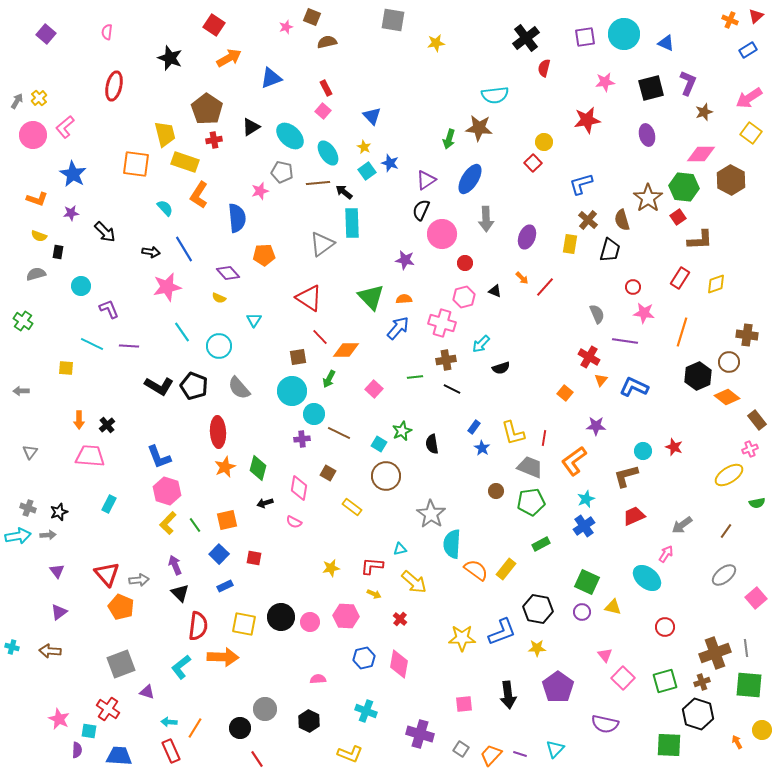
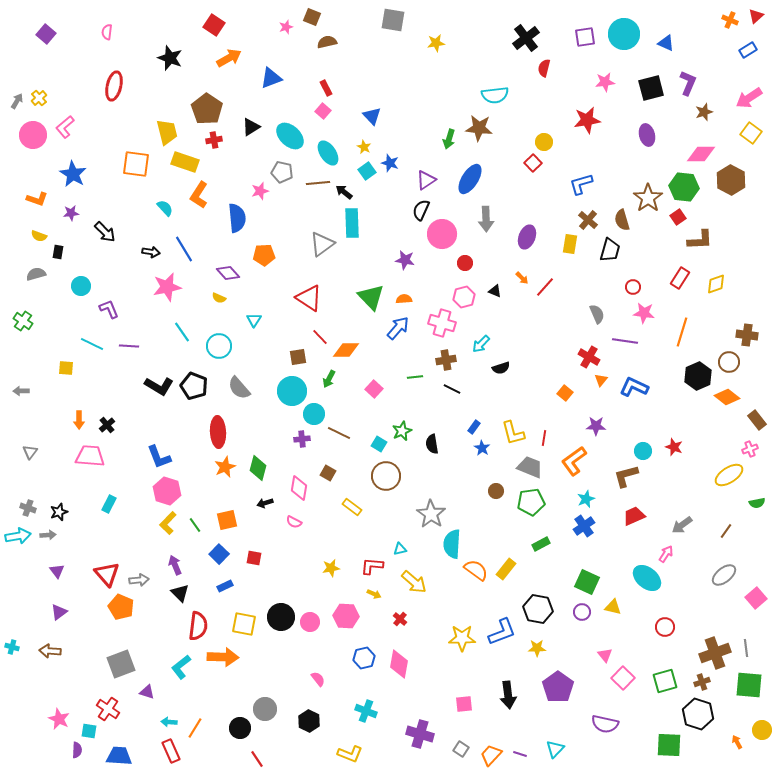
yellow trapezoid at (165, 134): moved 2 px right, 2 px up
pink semicircle at (318, 679): rotated 56 degrees clockwise
